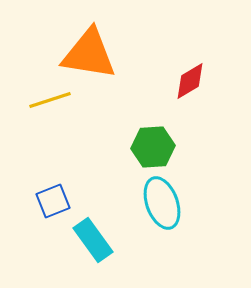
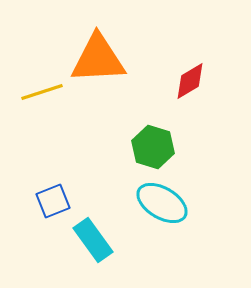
orange triangle: moved 9 px right, 5 px down; rotated 12 degrees counterclockwise
yellow line: moved 8 px left, 8 px up
green hexagon: rotated 21 degrees clockwise
cyan ellipse: rotated 39 degrees counterclockwise
